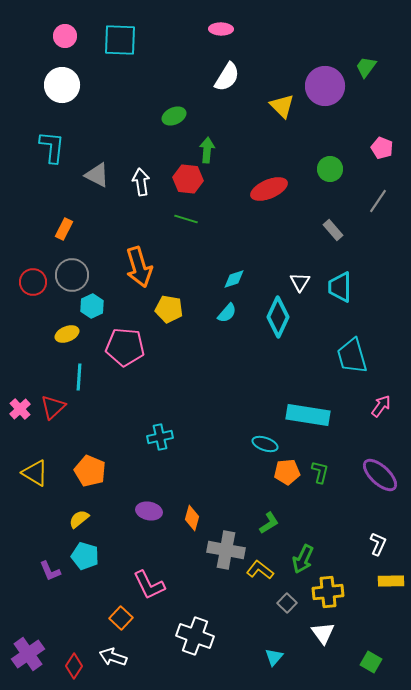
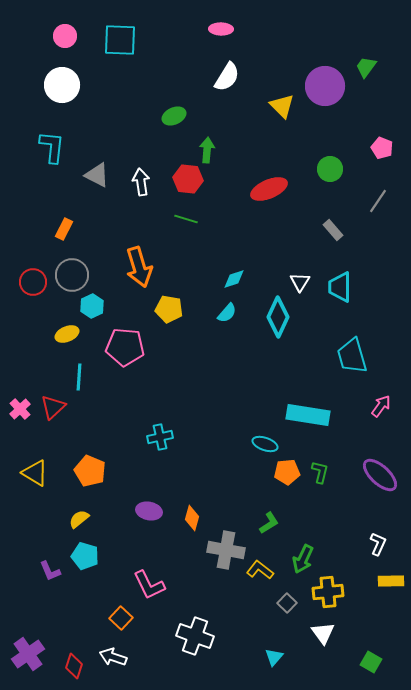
red diamond at (74, 666): rotated 15 degrees counterclockwise
